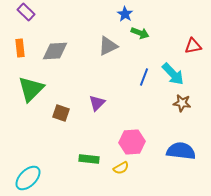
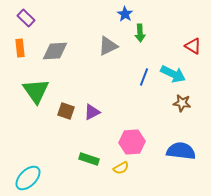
purple rectangle: moved 6 px down
green arrow: rotated 66 degrees clockwise
red triangle: rotated 42 degrees clockwise
cyan arrow: rotated 20 degrees counterclockwise
green triangle: moved 5 px right, 2 px down; rotated 20 degrees counterclockwise
purple triangle: moved 5 px left, 9 px down; rotated 18 degrees clockwise
brown square: moved 5 px right, 2 px up
green rectangle: rotated 12 degrees clockwise
